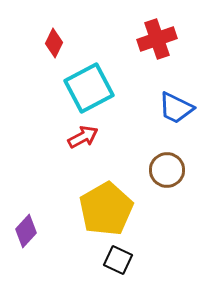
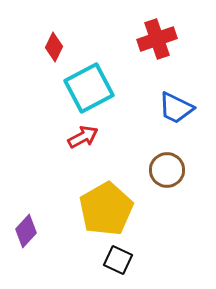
red diamond: moved 4 px down
